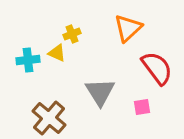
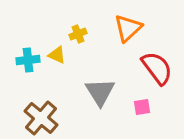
yellow cross: moved 6 px right
yellow triangle: moved 2 px down
brown cross: moved 8 px left
